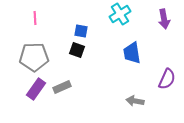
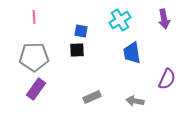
cyan cross: moved 6 px down
pink line: moved 1 px left, 1 px up
black square: rotated 21 degrees counterclockwise
gray rectangle: moved 30 px right, 10 px down
